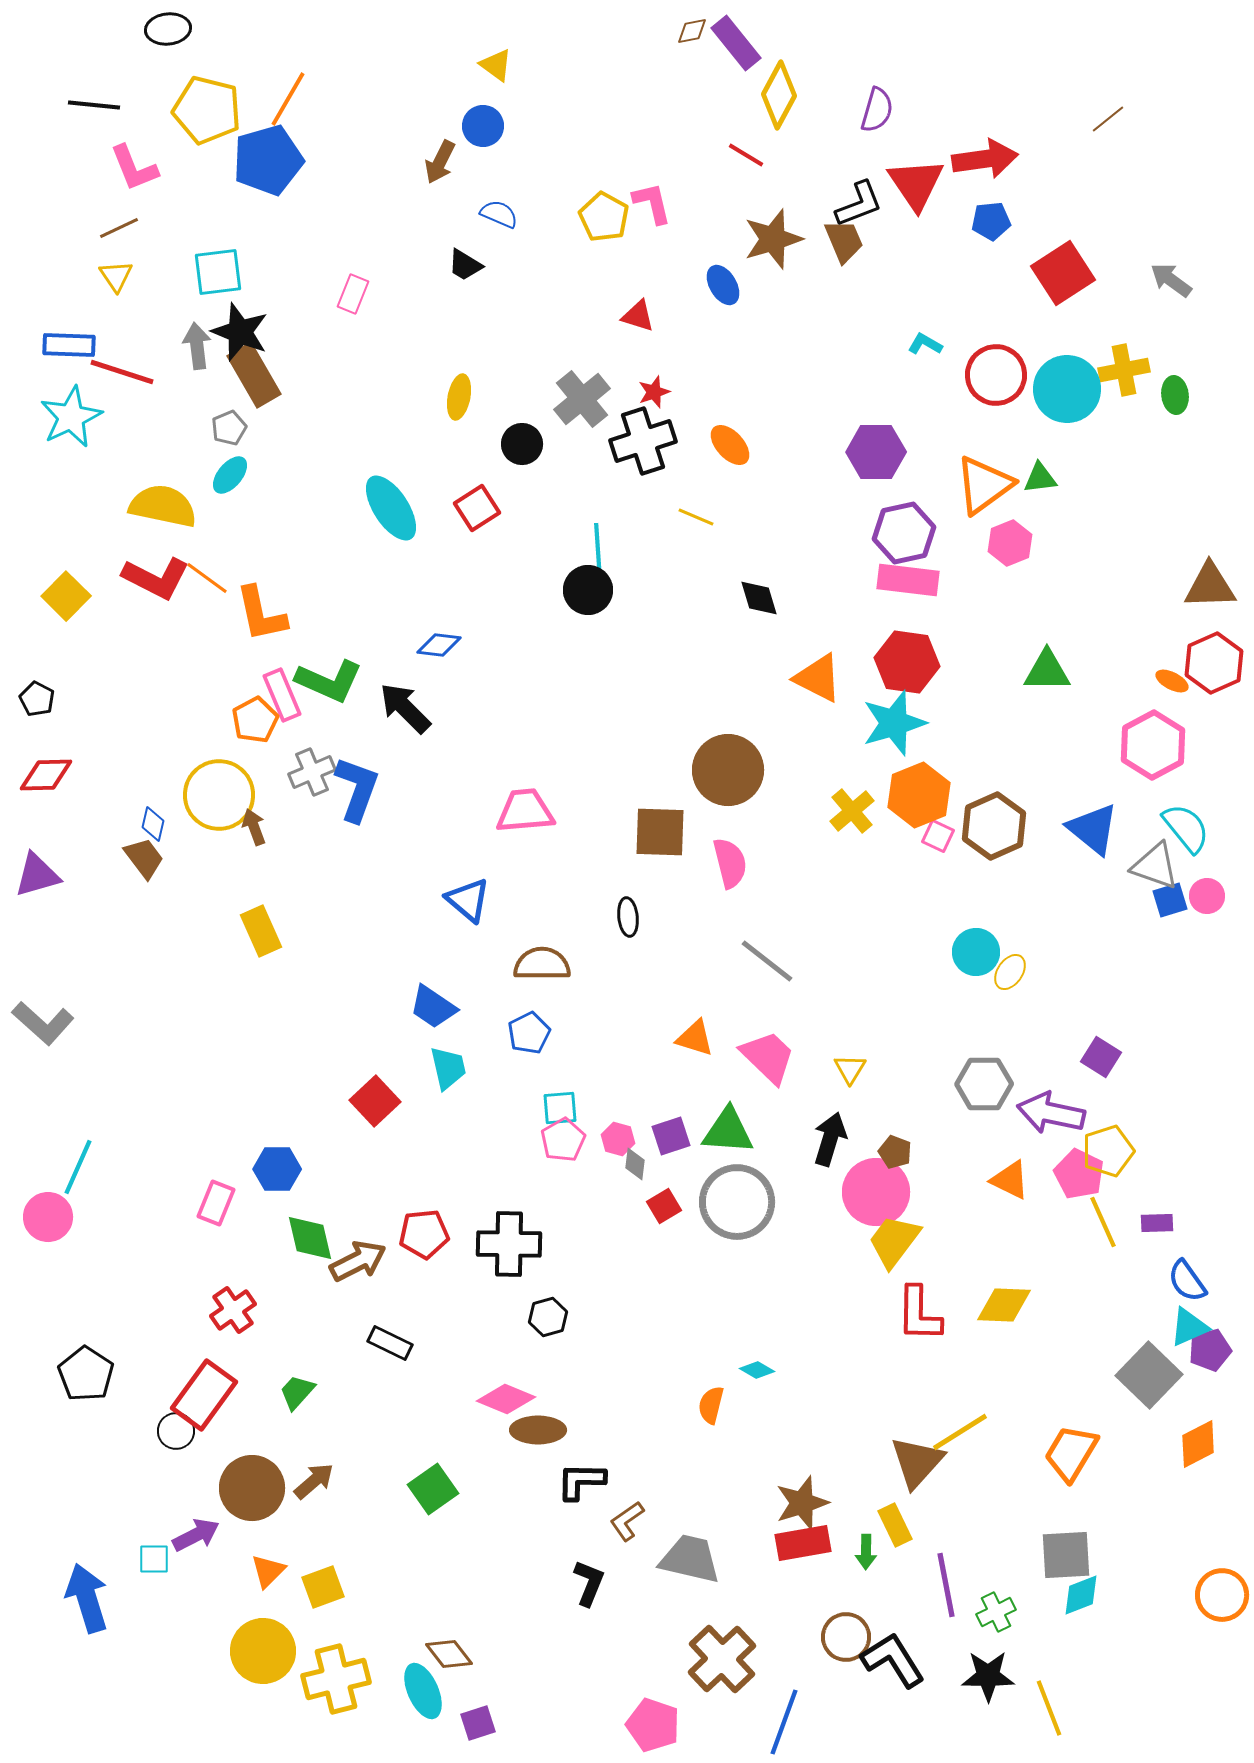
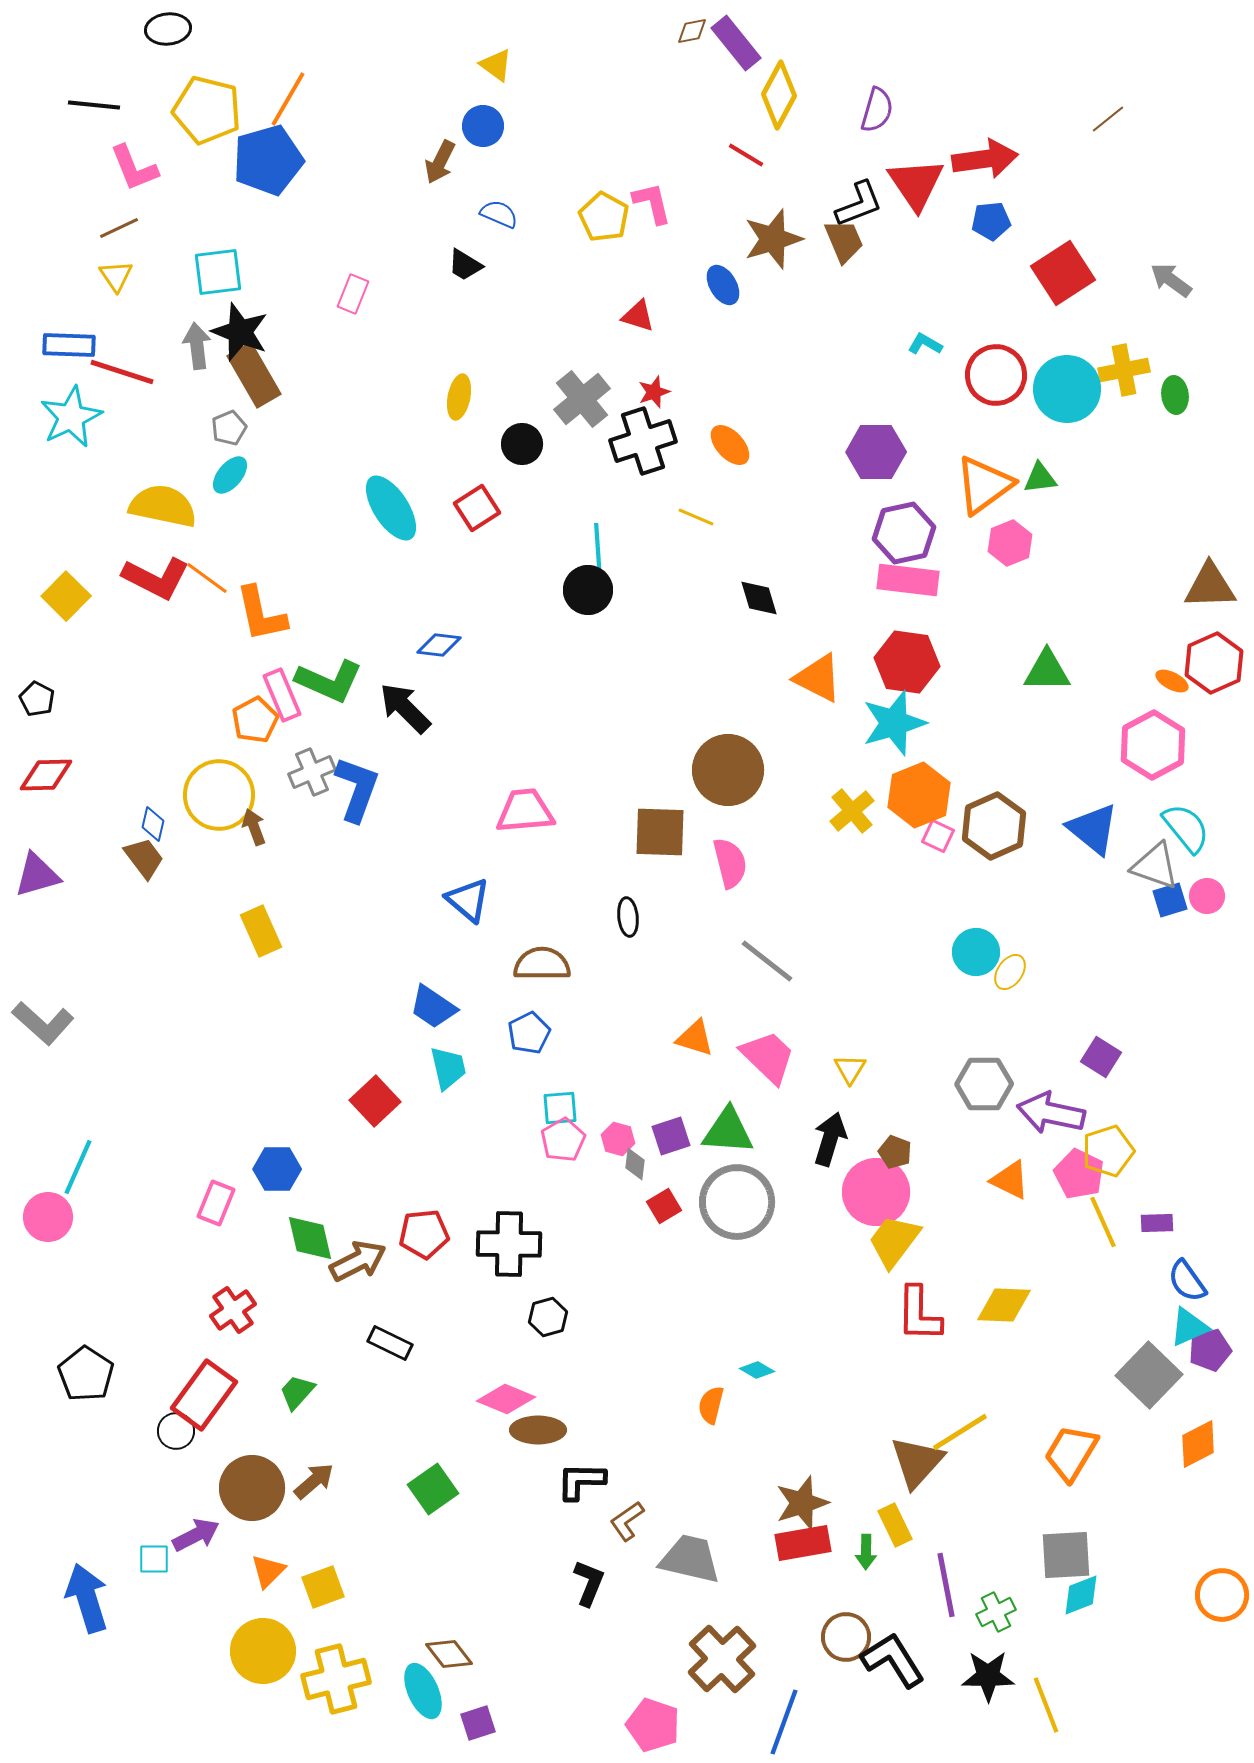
yellow line at (1049, 1708): moved 3 px left, 3 px up
